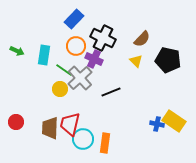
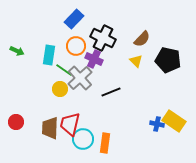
cyan rectangle: moved 5 px right
